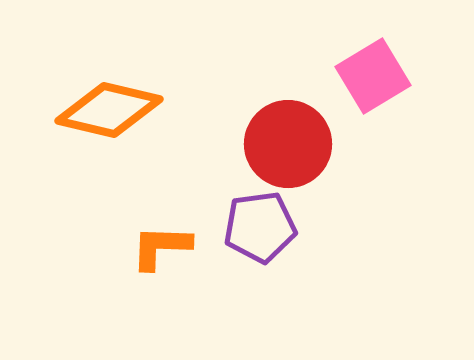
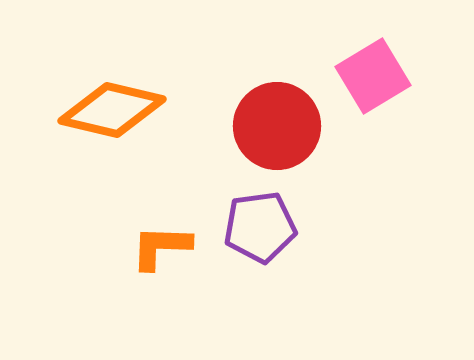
orange diamond: moved 3 px right
red circle: moved 11 px left, 18 px up
